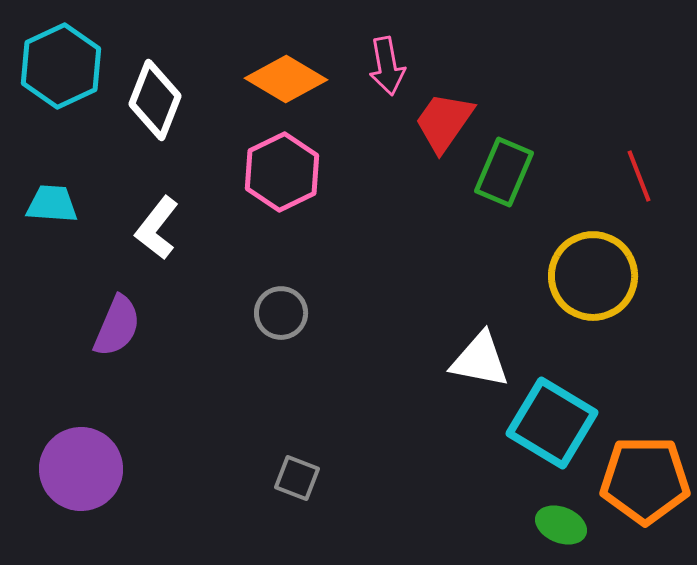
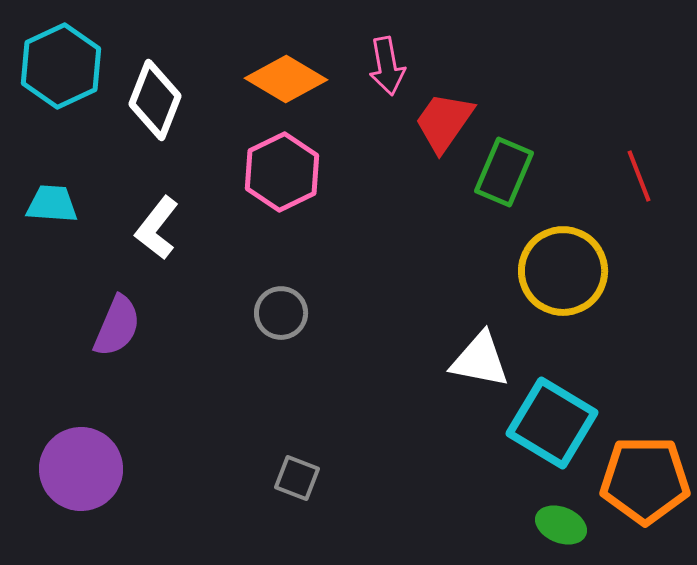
yellow circle: moved 30 px left, 5 px up
